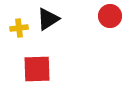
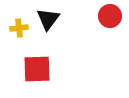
black triangle: rotated 20 degrees counterclockwise
